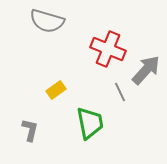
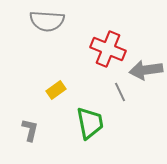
gray semicircle: rotated 12 degrees counterclockwise
gray arrow: rotated 140 degrees counterclockwise
